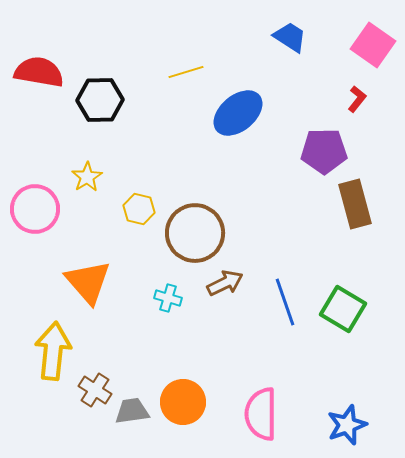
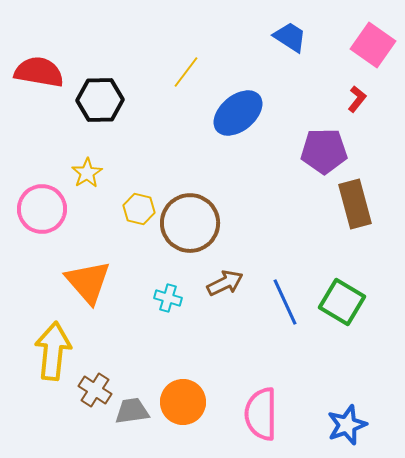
yellow line: rotated 36 degrees counterclockwise
yellow star: moved 4 px up
pink circle: moved 7 px right
brown circle: moved 5 px left, 10 px up
blue line: rotated 6 degrees counterclockwise
green square: moved 1 px left, 7 px up
